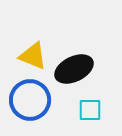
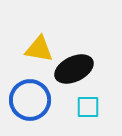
yellow triangle: moved 6 px right, 7 px up; rotated 12 degrees counterclockwise
cyan square: moved 2 px left, 3 px up
